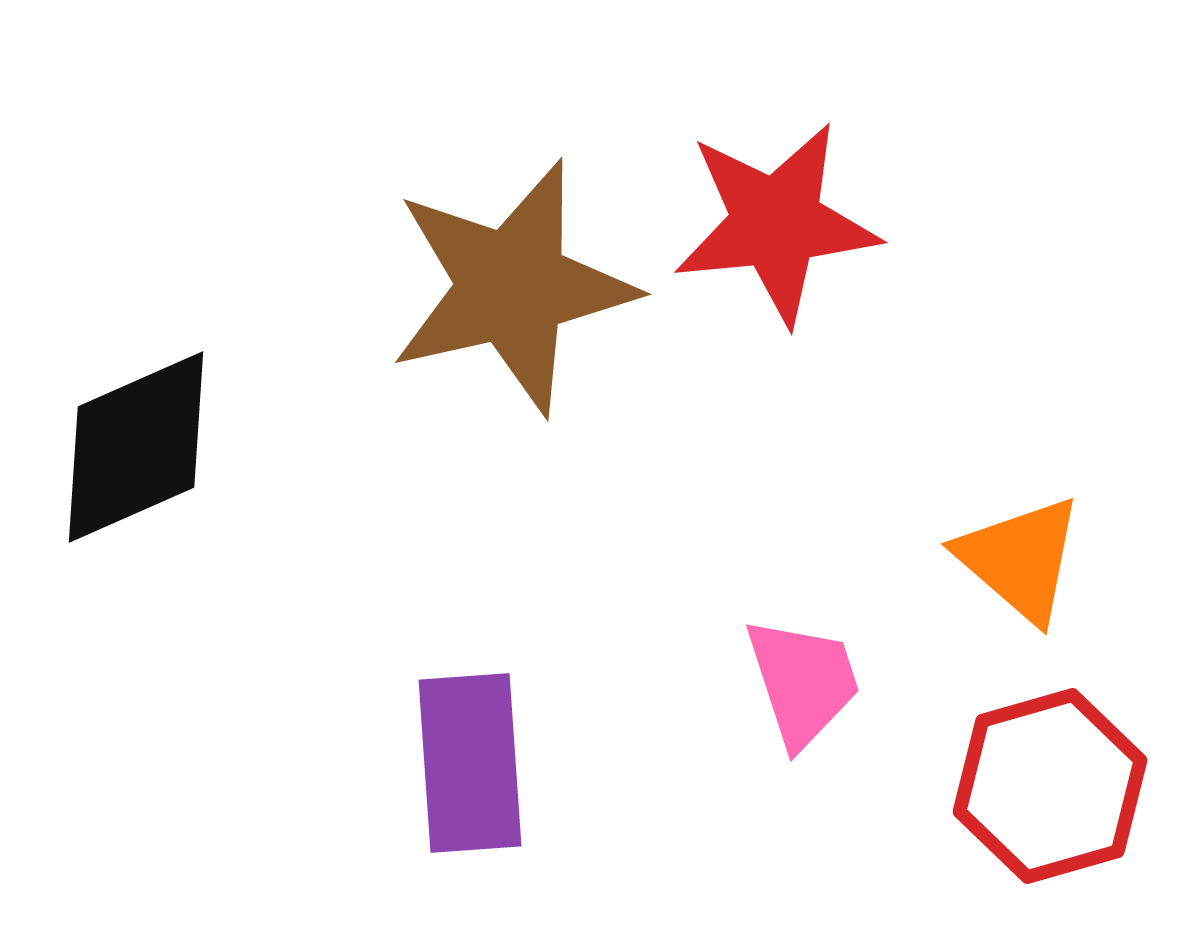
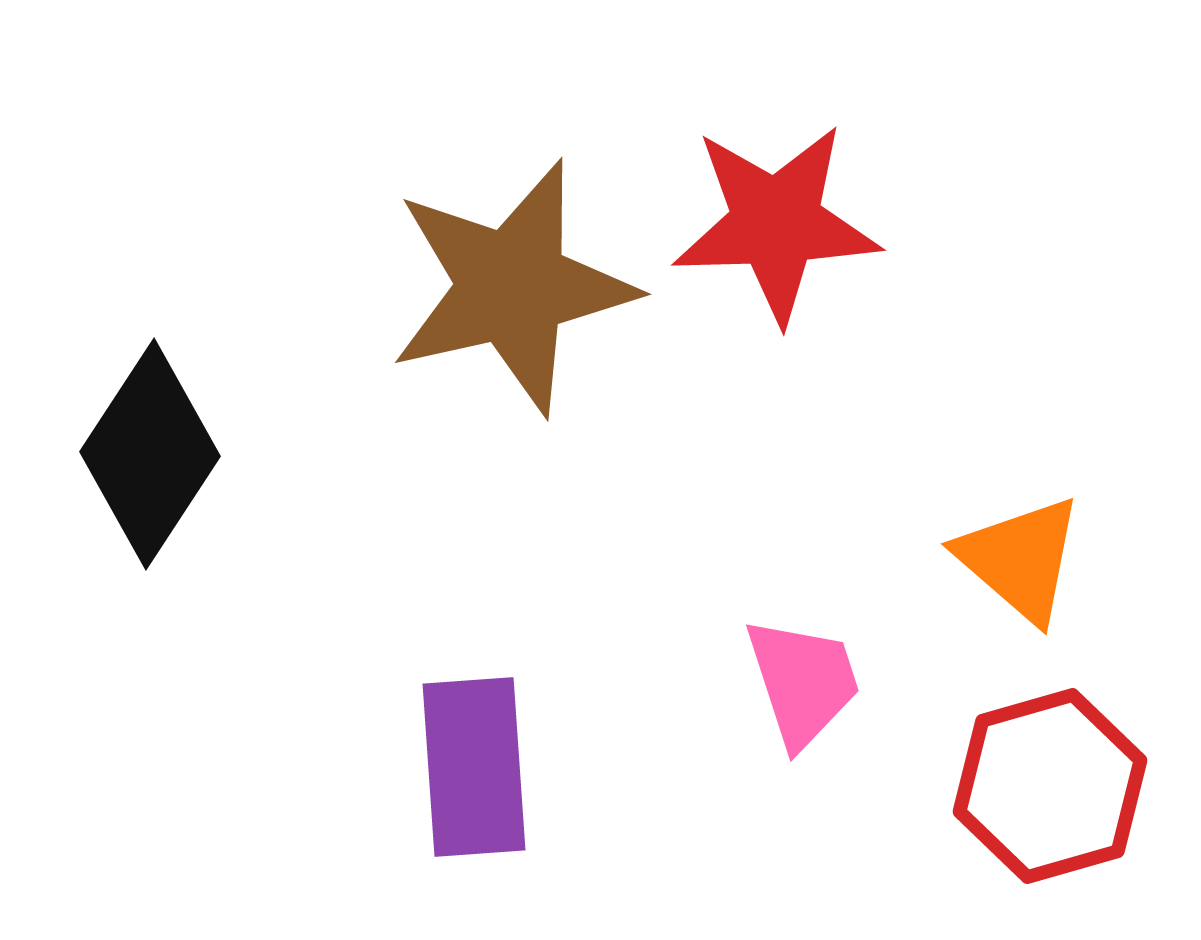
red star: rotated 4 degrees clockwise
black diamond: moved 14 px right, 7 px down; rotated 33 degrees counterclockwise
purple rectangle: moved 4 px right, 4 px down
